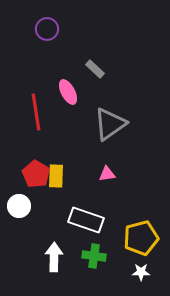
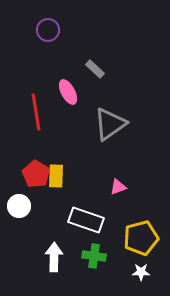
purple circle: moved 1 px right, 1 px down
pink triangle: moved 11 px right, 13 px down; rotated 12 degrees counterclockwise
